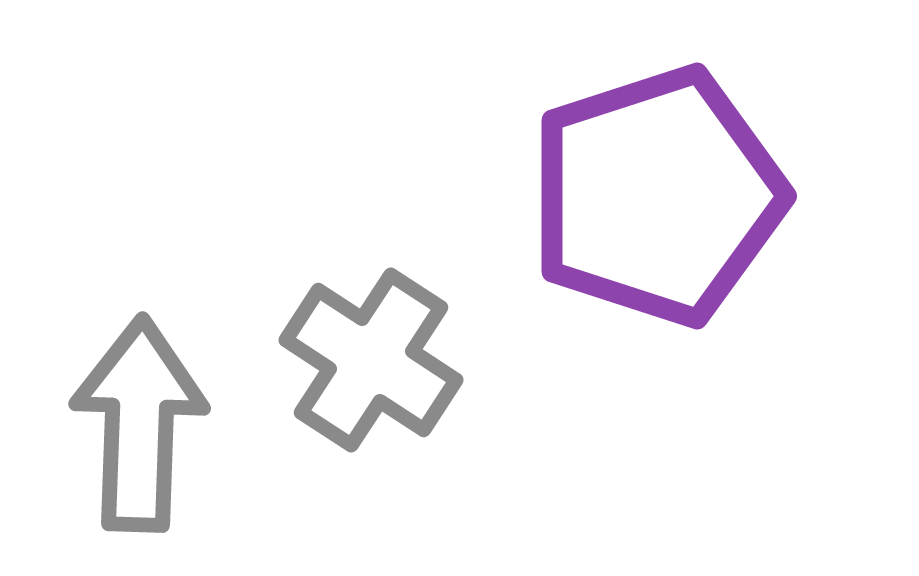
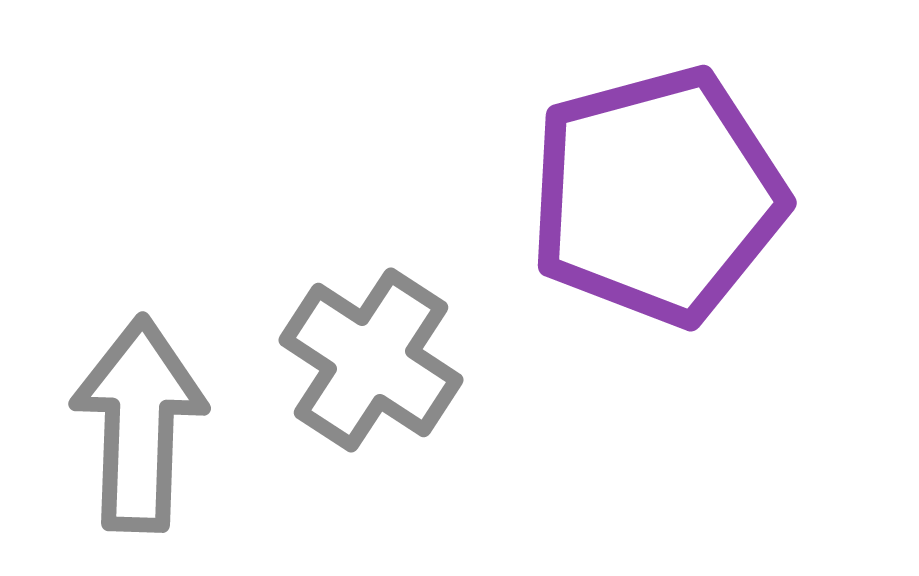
purple pentagon: rotated 3 degrees clockwise
